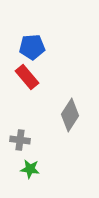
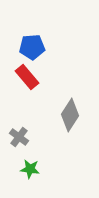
gray cross: moved 1 px left, 3 px up; rotated 30 degrees clockwise
